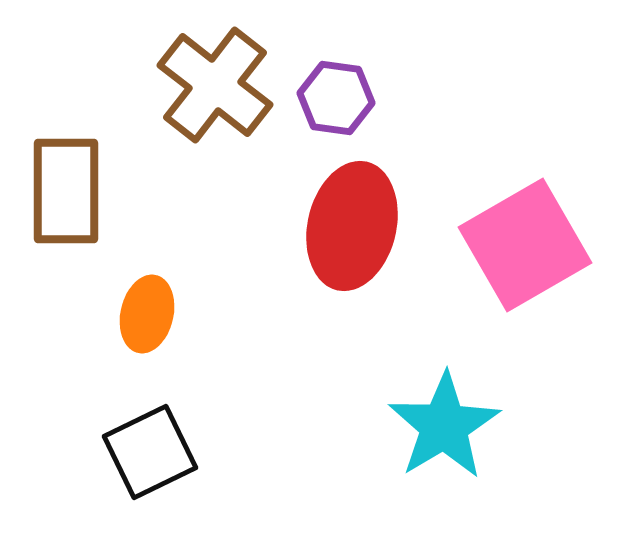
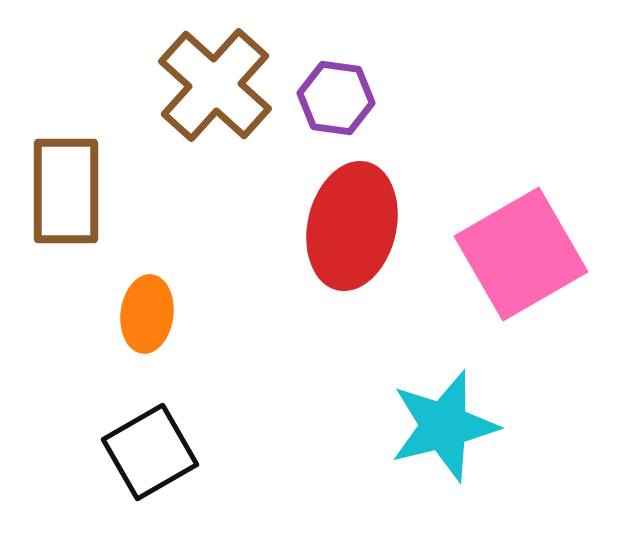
brown cross: rotated 4 degrees clockwise
pink square: moved 4 px left, 9 px down
orange ellipse: rotated 6 degrees counterclockwise
cyan star: rotated 17 degrees clockwise
black square: rotated 4 degrees counterclockwise
